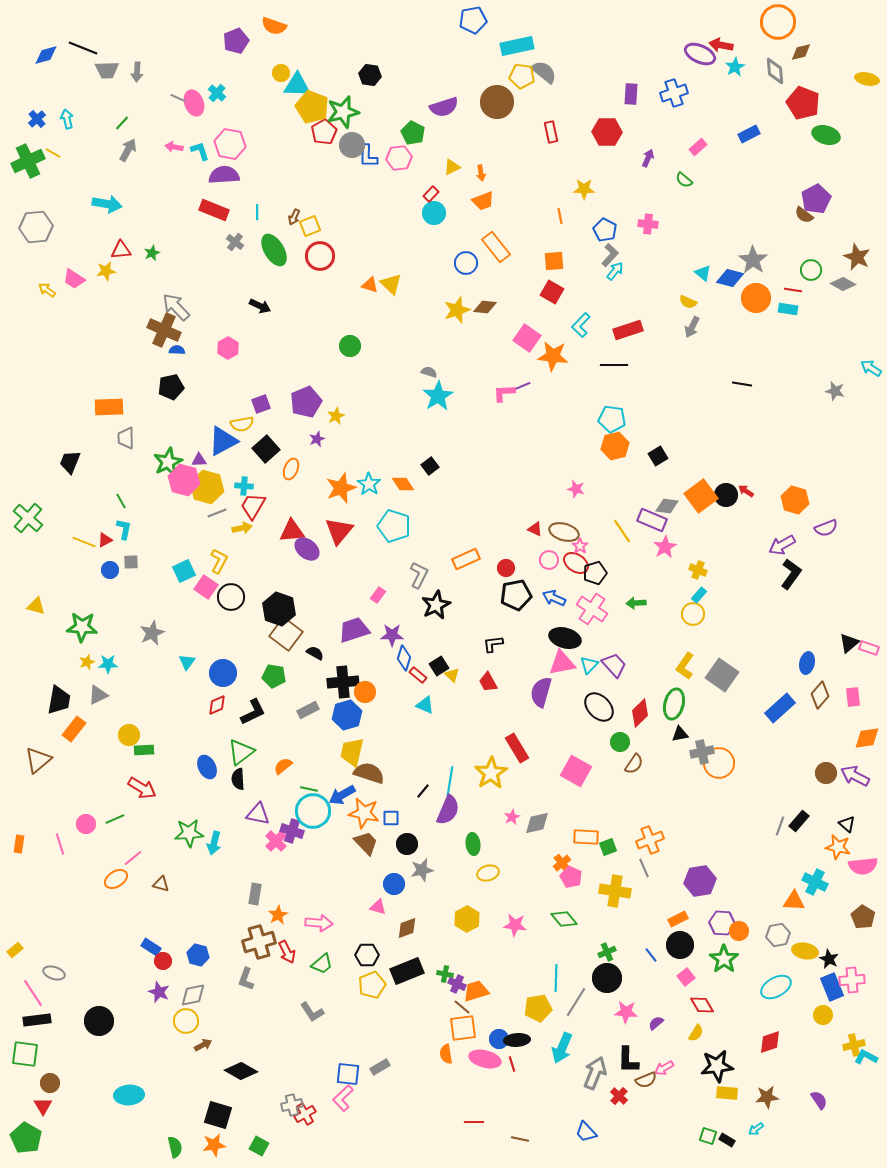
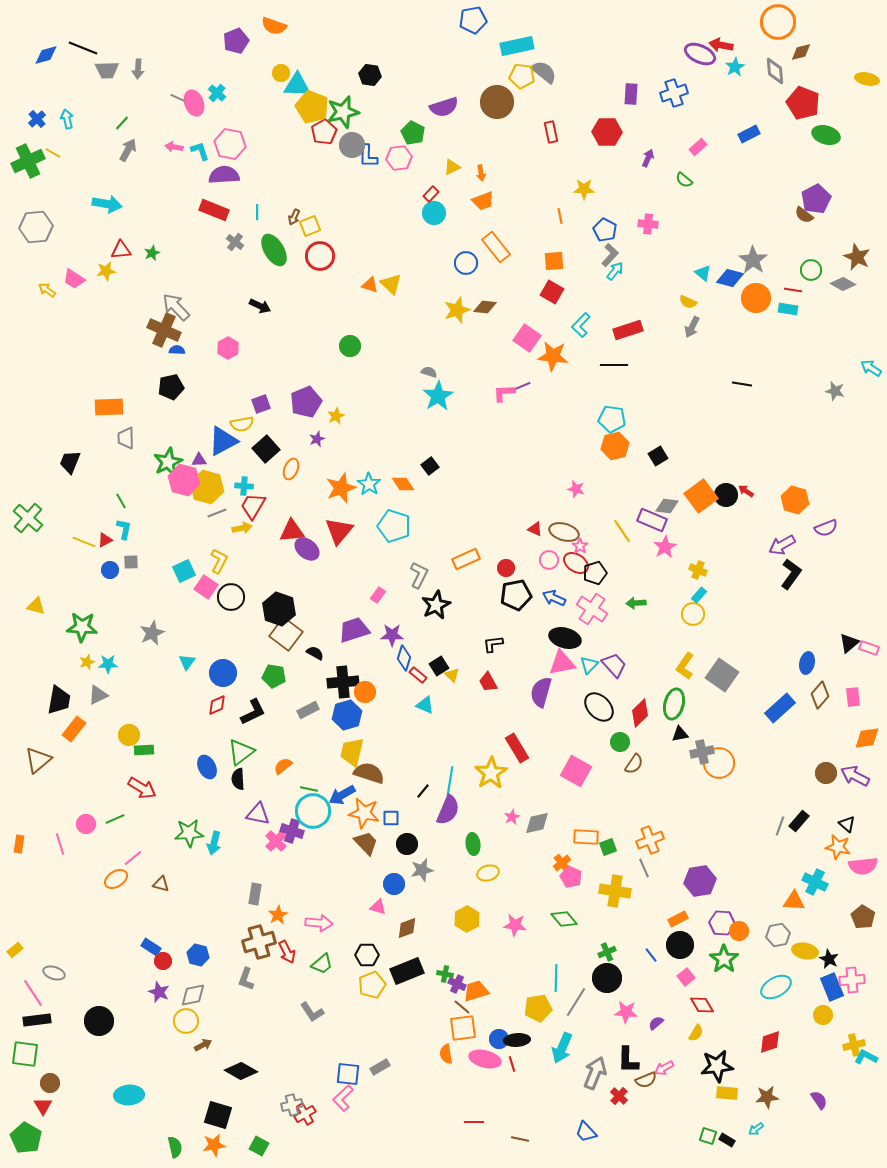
gray arrow at (137, 72): moved 1 px right, 3 px up
